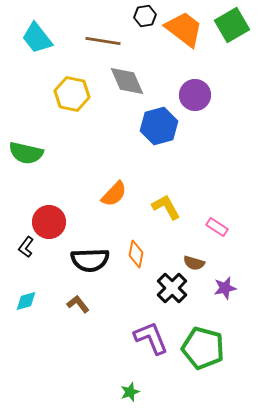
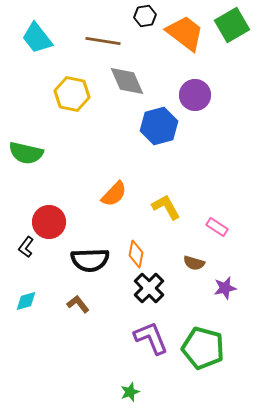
orange trapezoid: moved 1 px right, 4 px down
black cross: moved 23 px left
